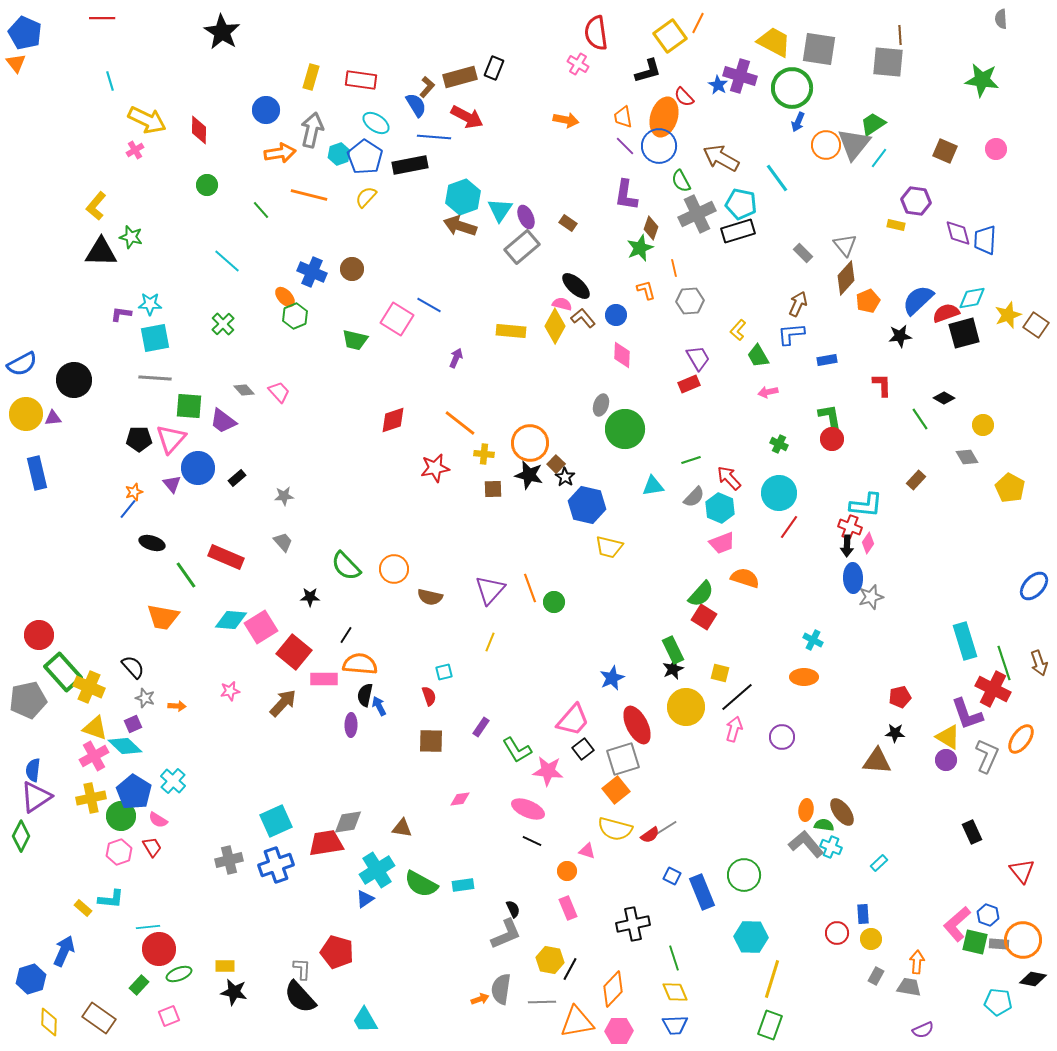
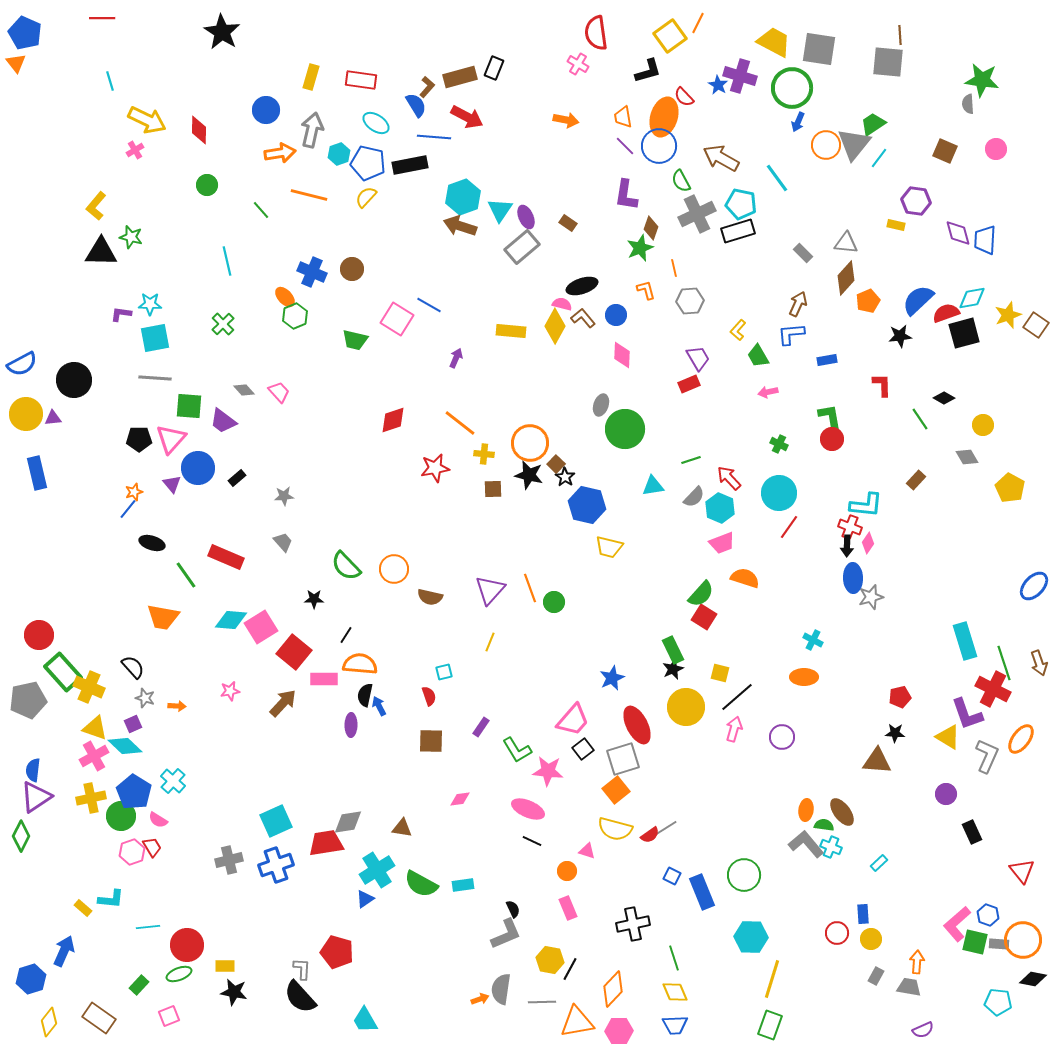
gray semicircle at (1001, 19): moved 33 px left, 85 px down
blue pentagon at (365, 157): moved 3 px right, 6 px down; rotated 20 degrees counterclockwise
gray triangle at (845, 245): moved 1 px right, 2 px up; rotated 45 degrees counterclockwise
cyan line at (227, 261): rotated 36 degrees clockwise
black ellipse at (576, 286): moved 6 px right; rotated 60 degrees counterclockwise
black star at (310, 597): moved 4 px right, 2 px down
purple circle at (946, 760): moved 34 px down
pink hexagon at (119, 852): moved 13 px right
red circle at (159, 949): moved 28 px right, 4 px up
yellow diamond at (49, 1022): rotated 36 degrees clockwise
